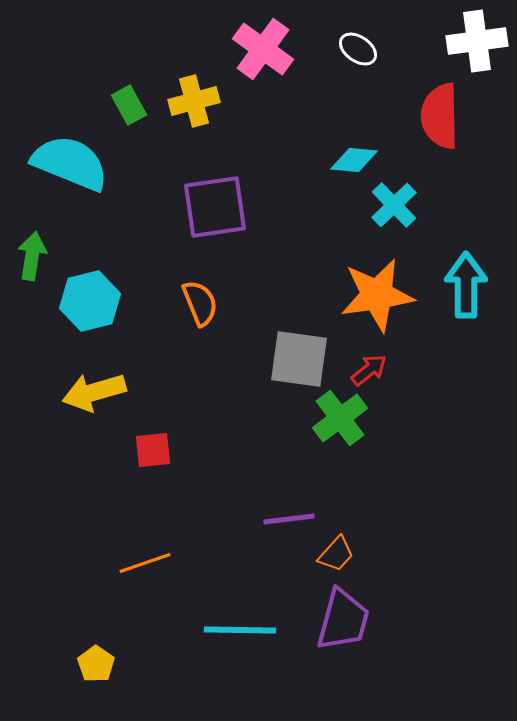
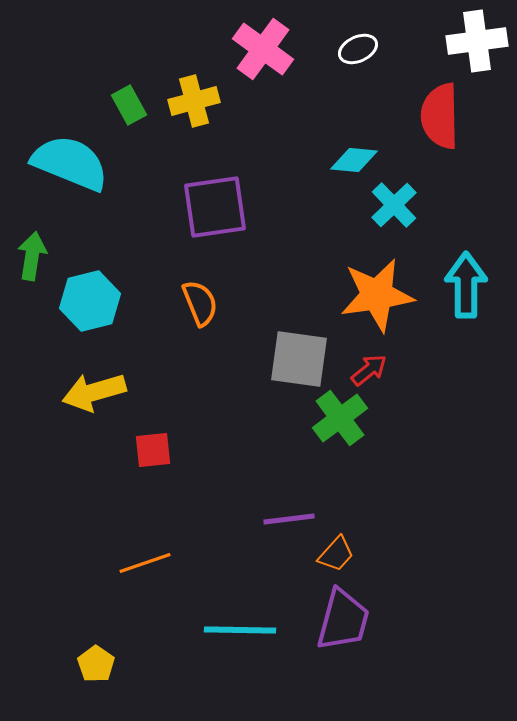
white ellipse: rotated 60 degrees counterclockwise
